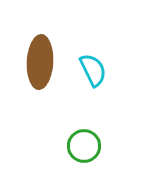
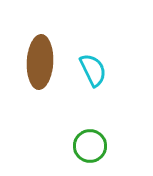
green circle: moved 6 px right
